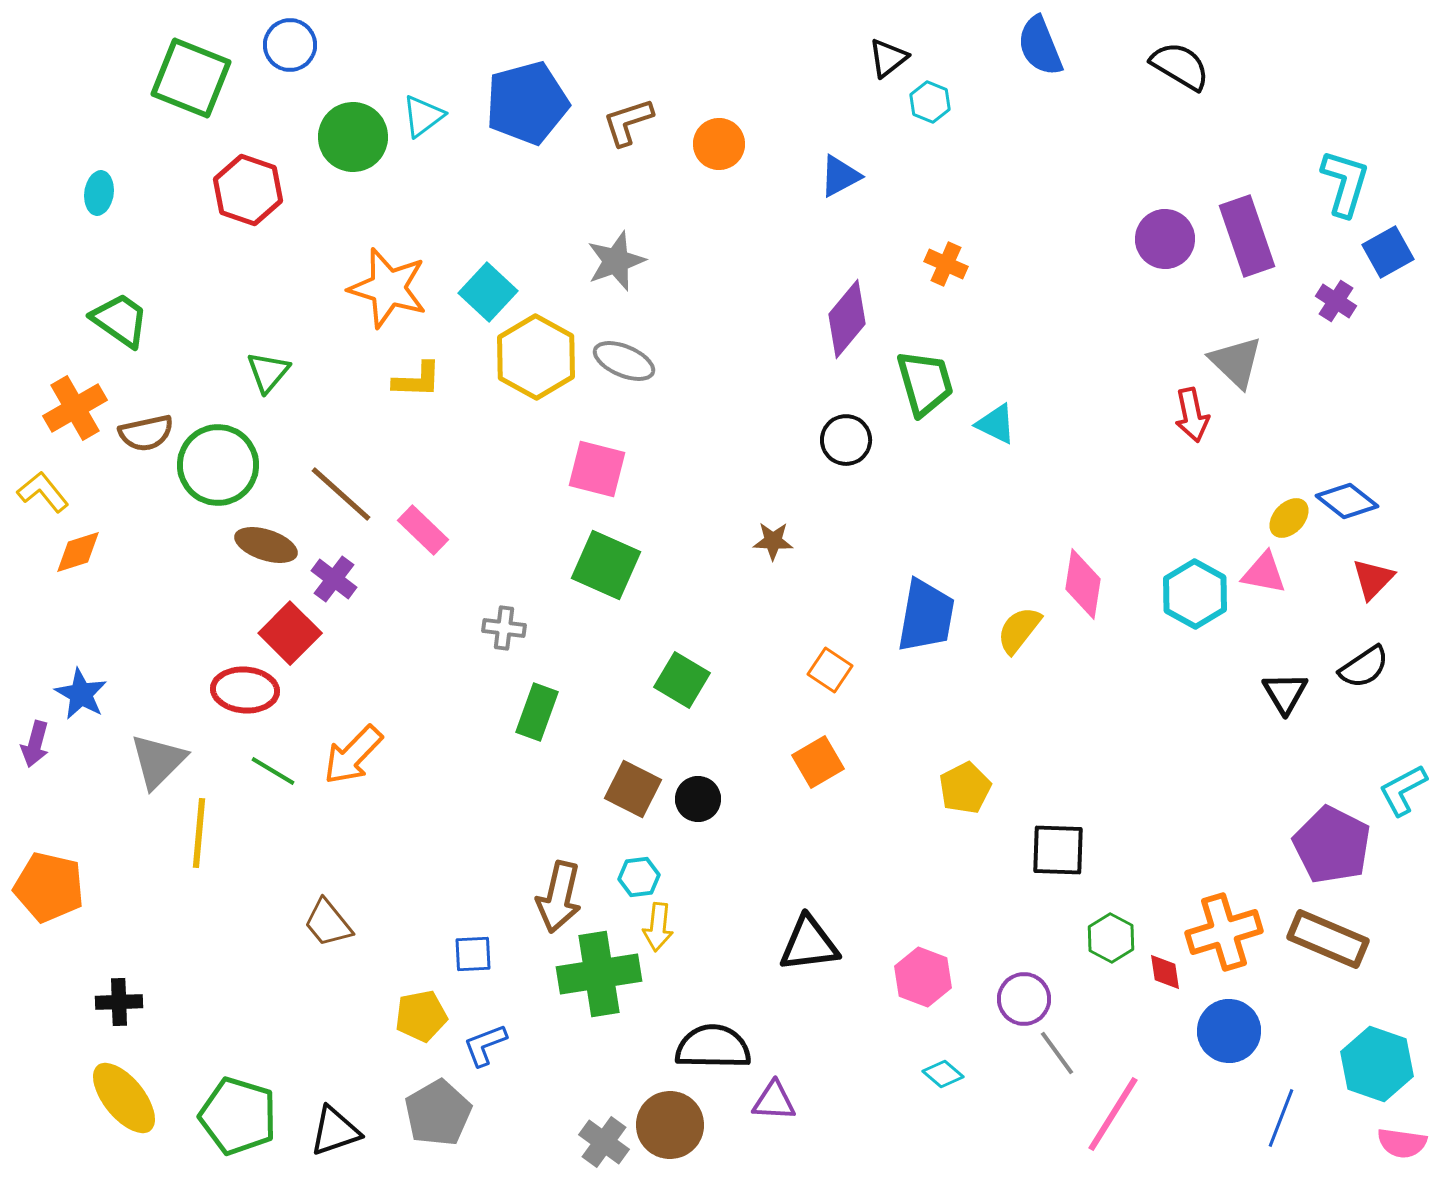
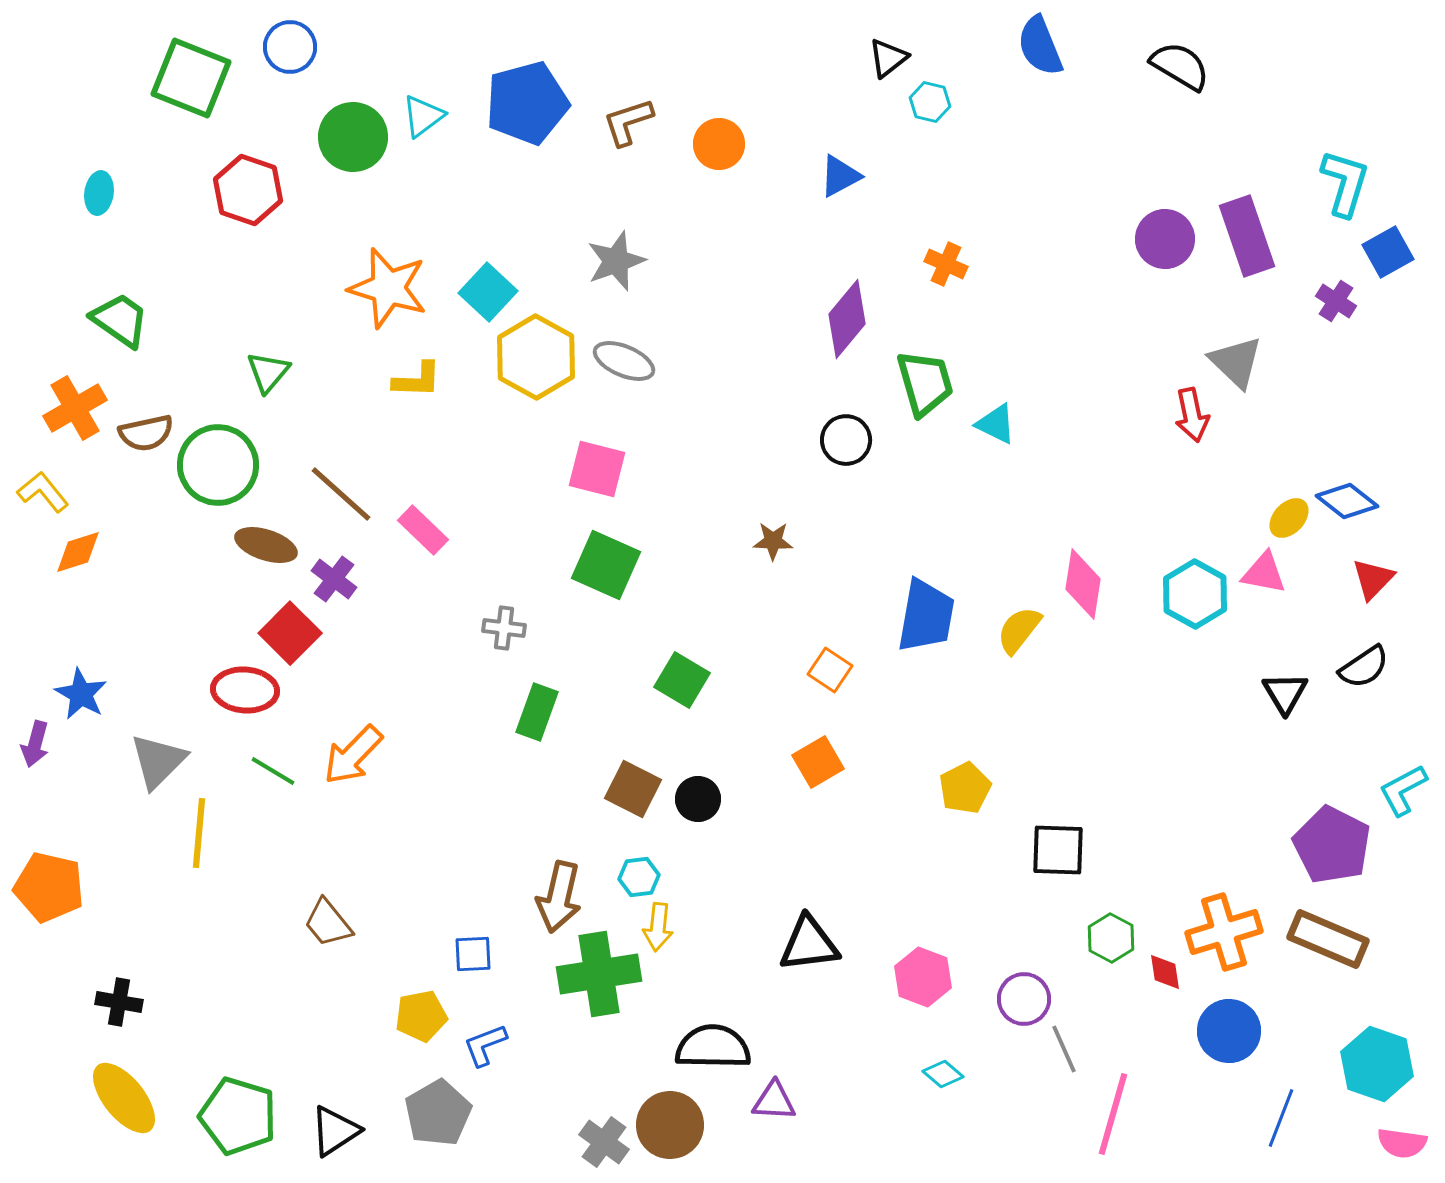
blue circle at (290, 45): moved 2 px down
cyan hexagon at (930, 102): rotated 9 degrees counterclockwise
black cross at (119, 1002): rotated 12 degrees clockwise
gray line at (1057, 1053): moved 7 px right, 4 px up; rotated 12 degrees clockwise
pink line at (1113, 1114): rotated 16 degrees counterclockwise
black triangle at (335, 1131): rotated 14 degrees counterclockwise
